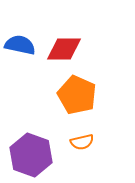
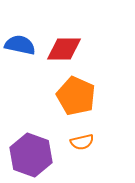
orange pentagon: moved 1 px left, 1 px down
